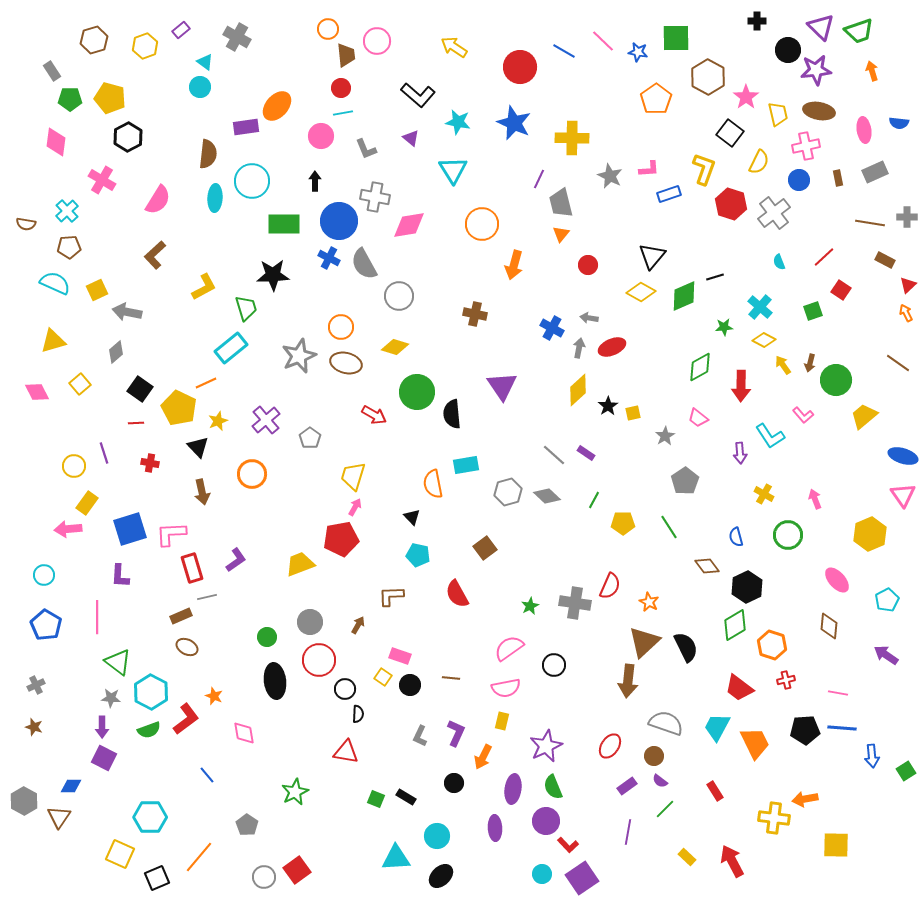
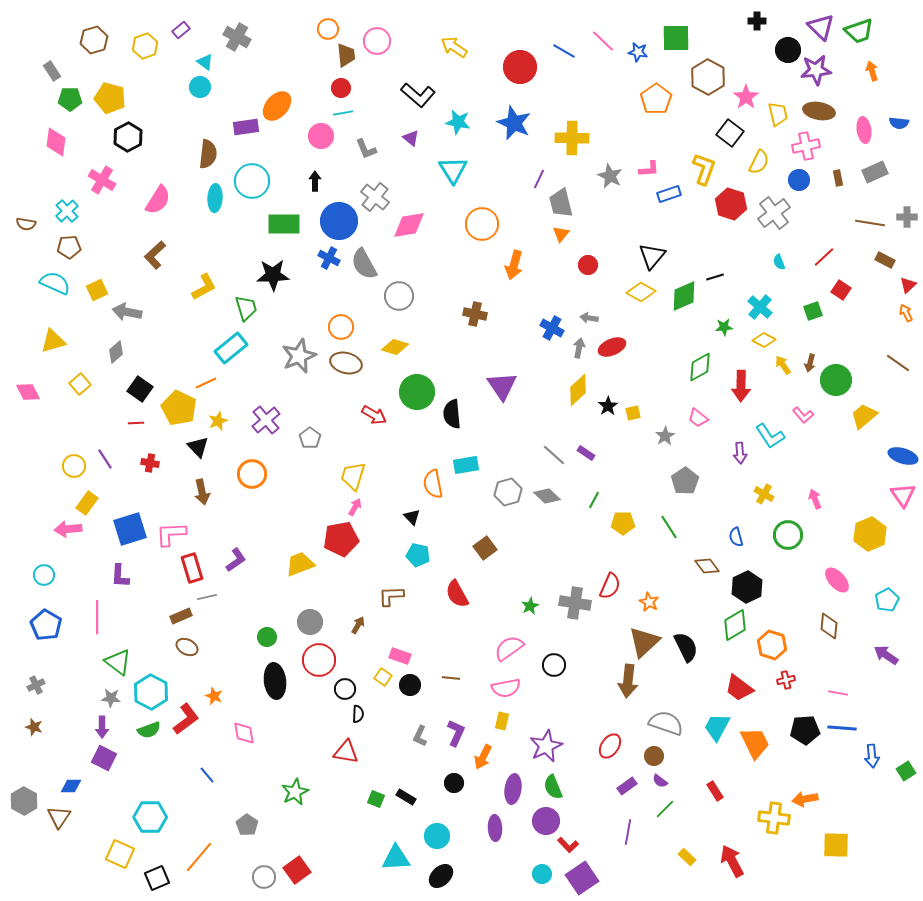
gray cross at (375, 197): rotated 28 degrees clockwise
pink diamond at (37, 392): moved 9 px left
purple line at (104, 453): moved 1 px right, 6 px down; rotated 15 degrees counterclockwise
